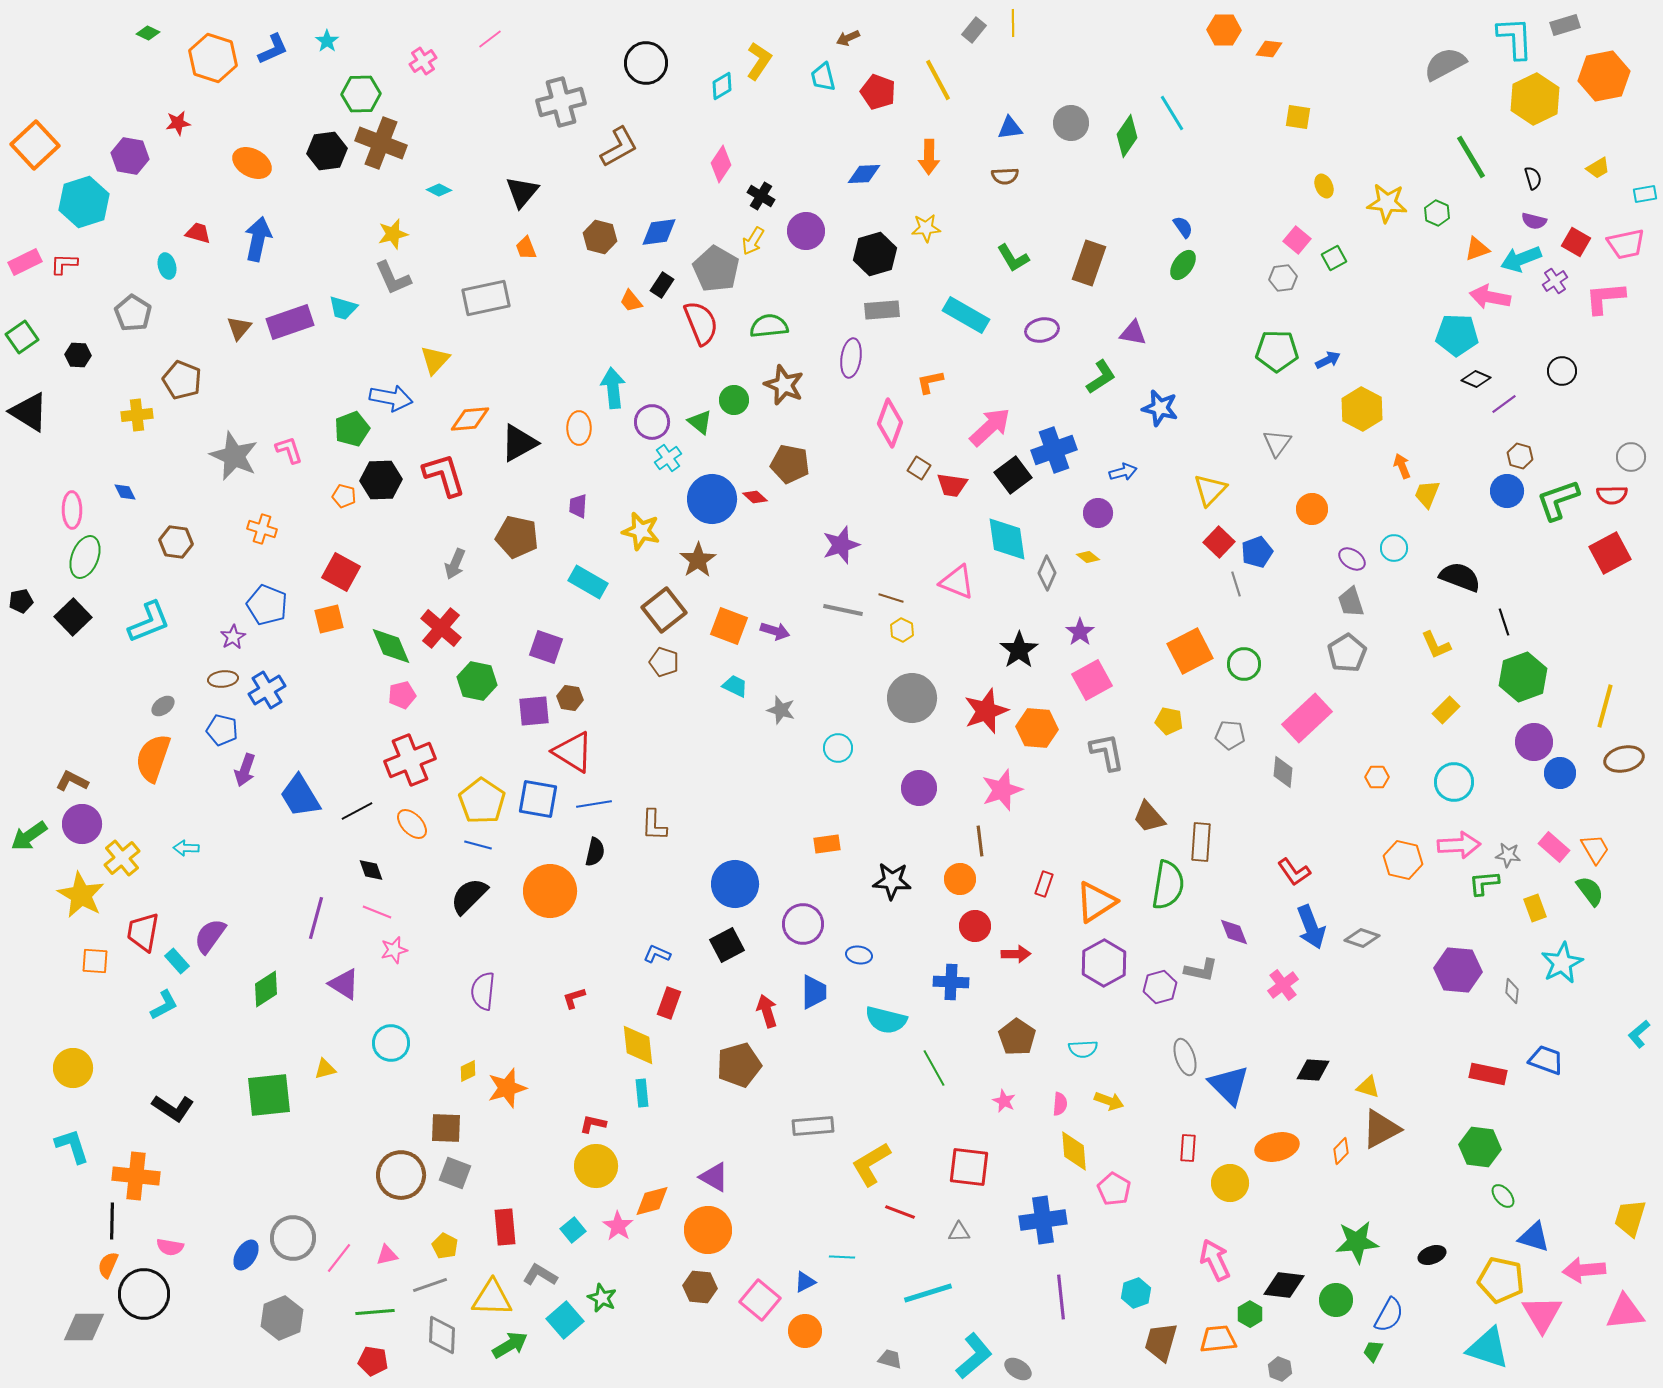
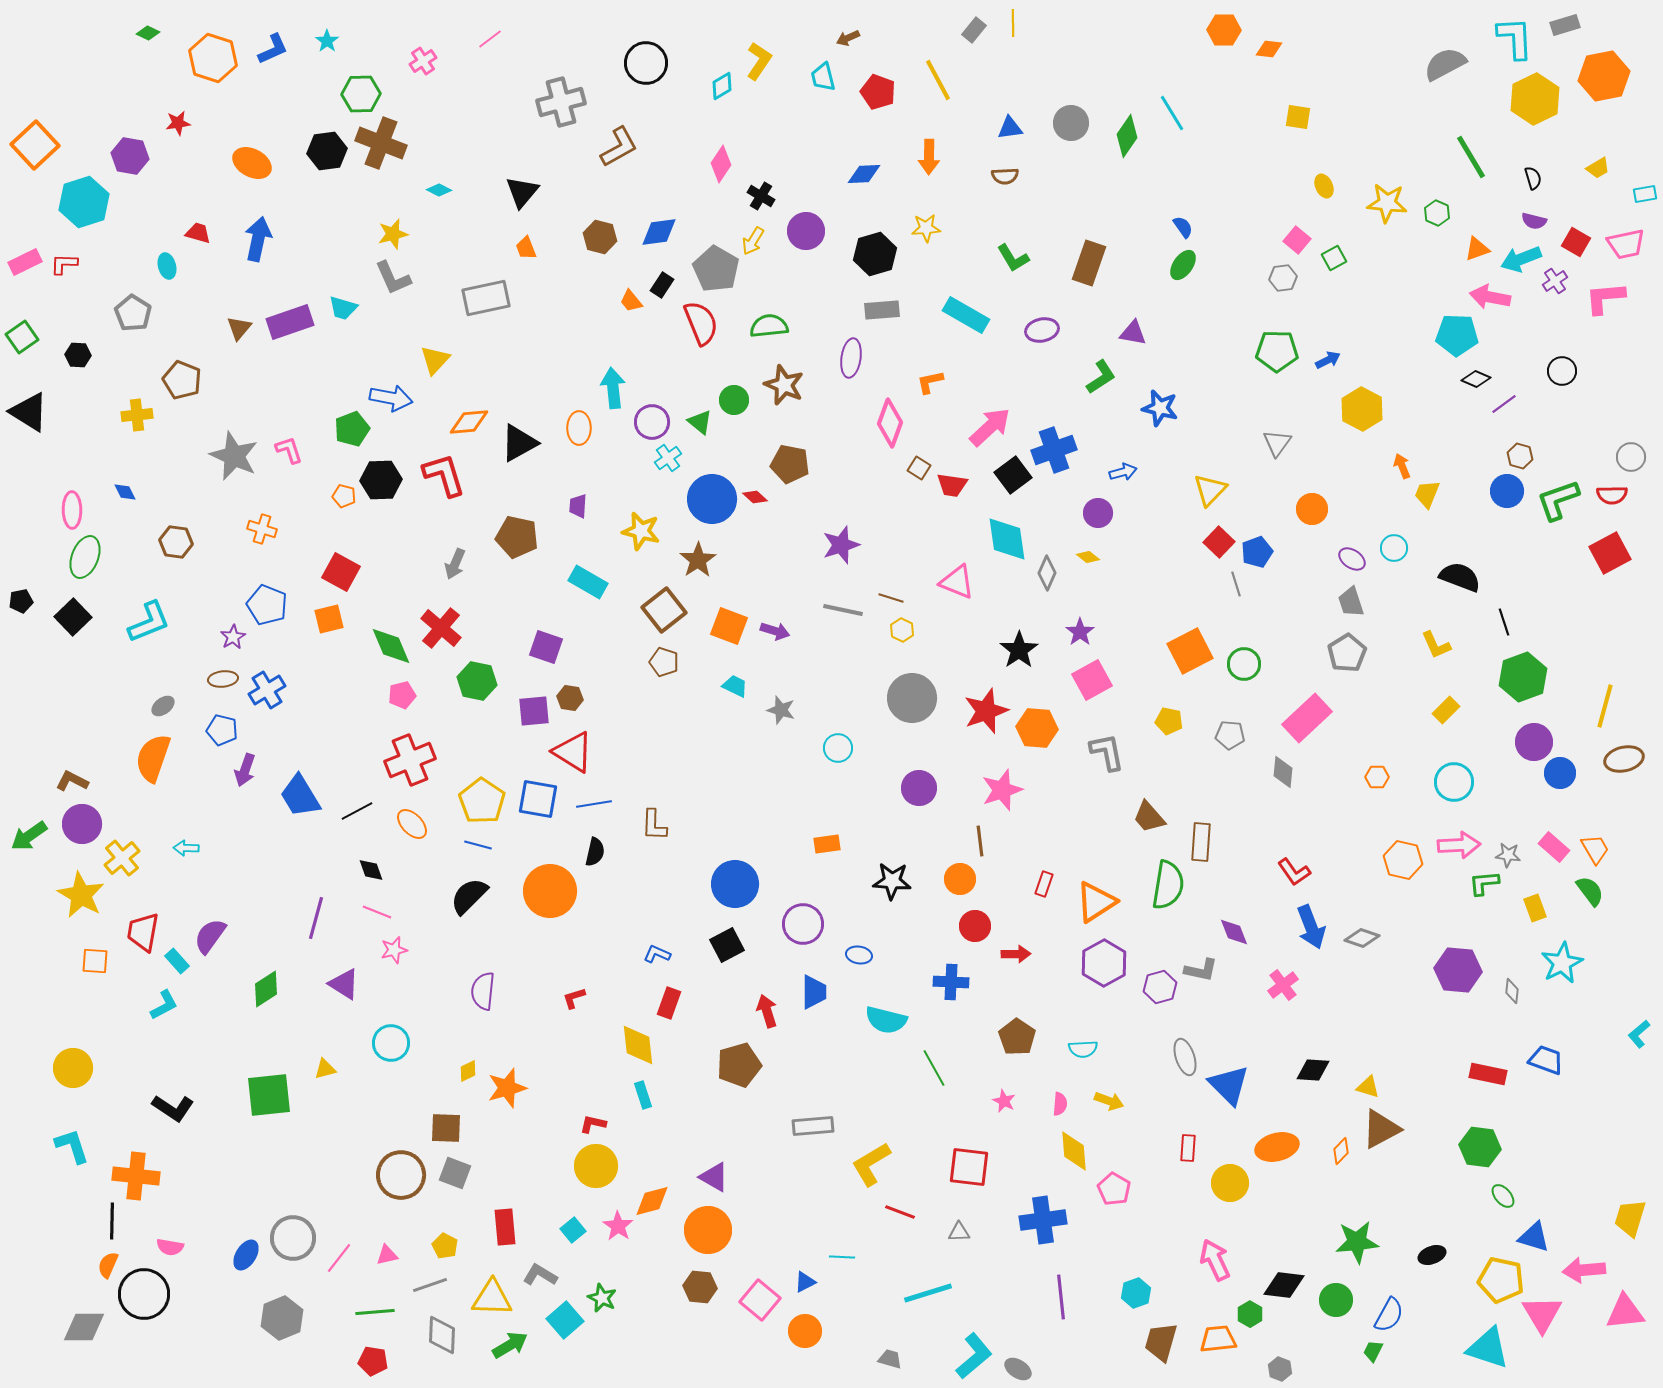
orange diamond at (470, 419): moved 1 px left, 3 px down
cyan rectangle at (642, 1093): moved 1 px right, 2 px down; rotated 12 degrees counterclockwise
